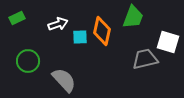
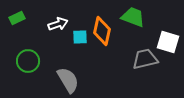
green trapezoid: rotated 90 degrees counterclockwise
gray semicircle: moved 4 px right; rotated 12 degrees clockwise
